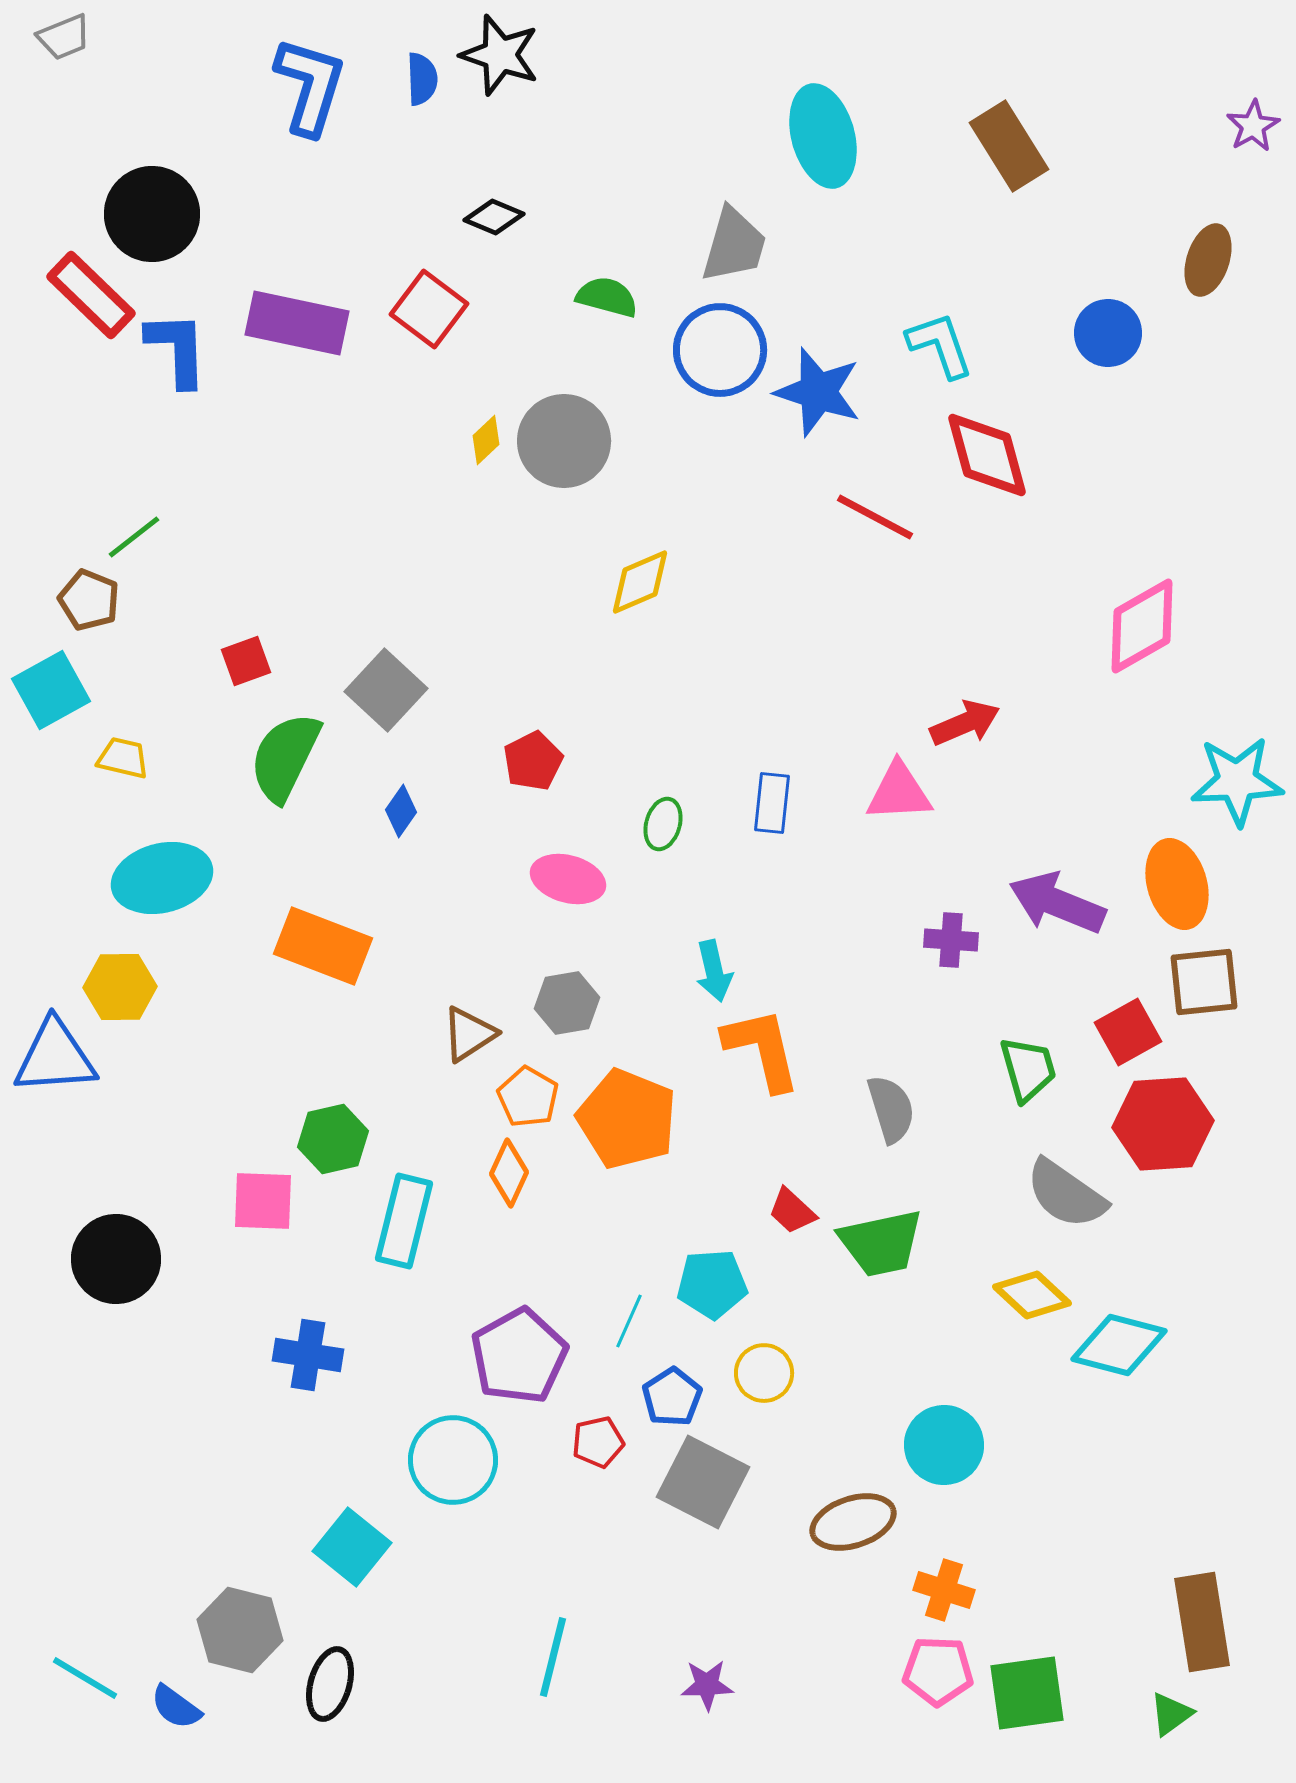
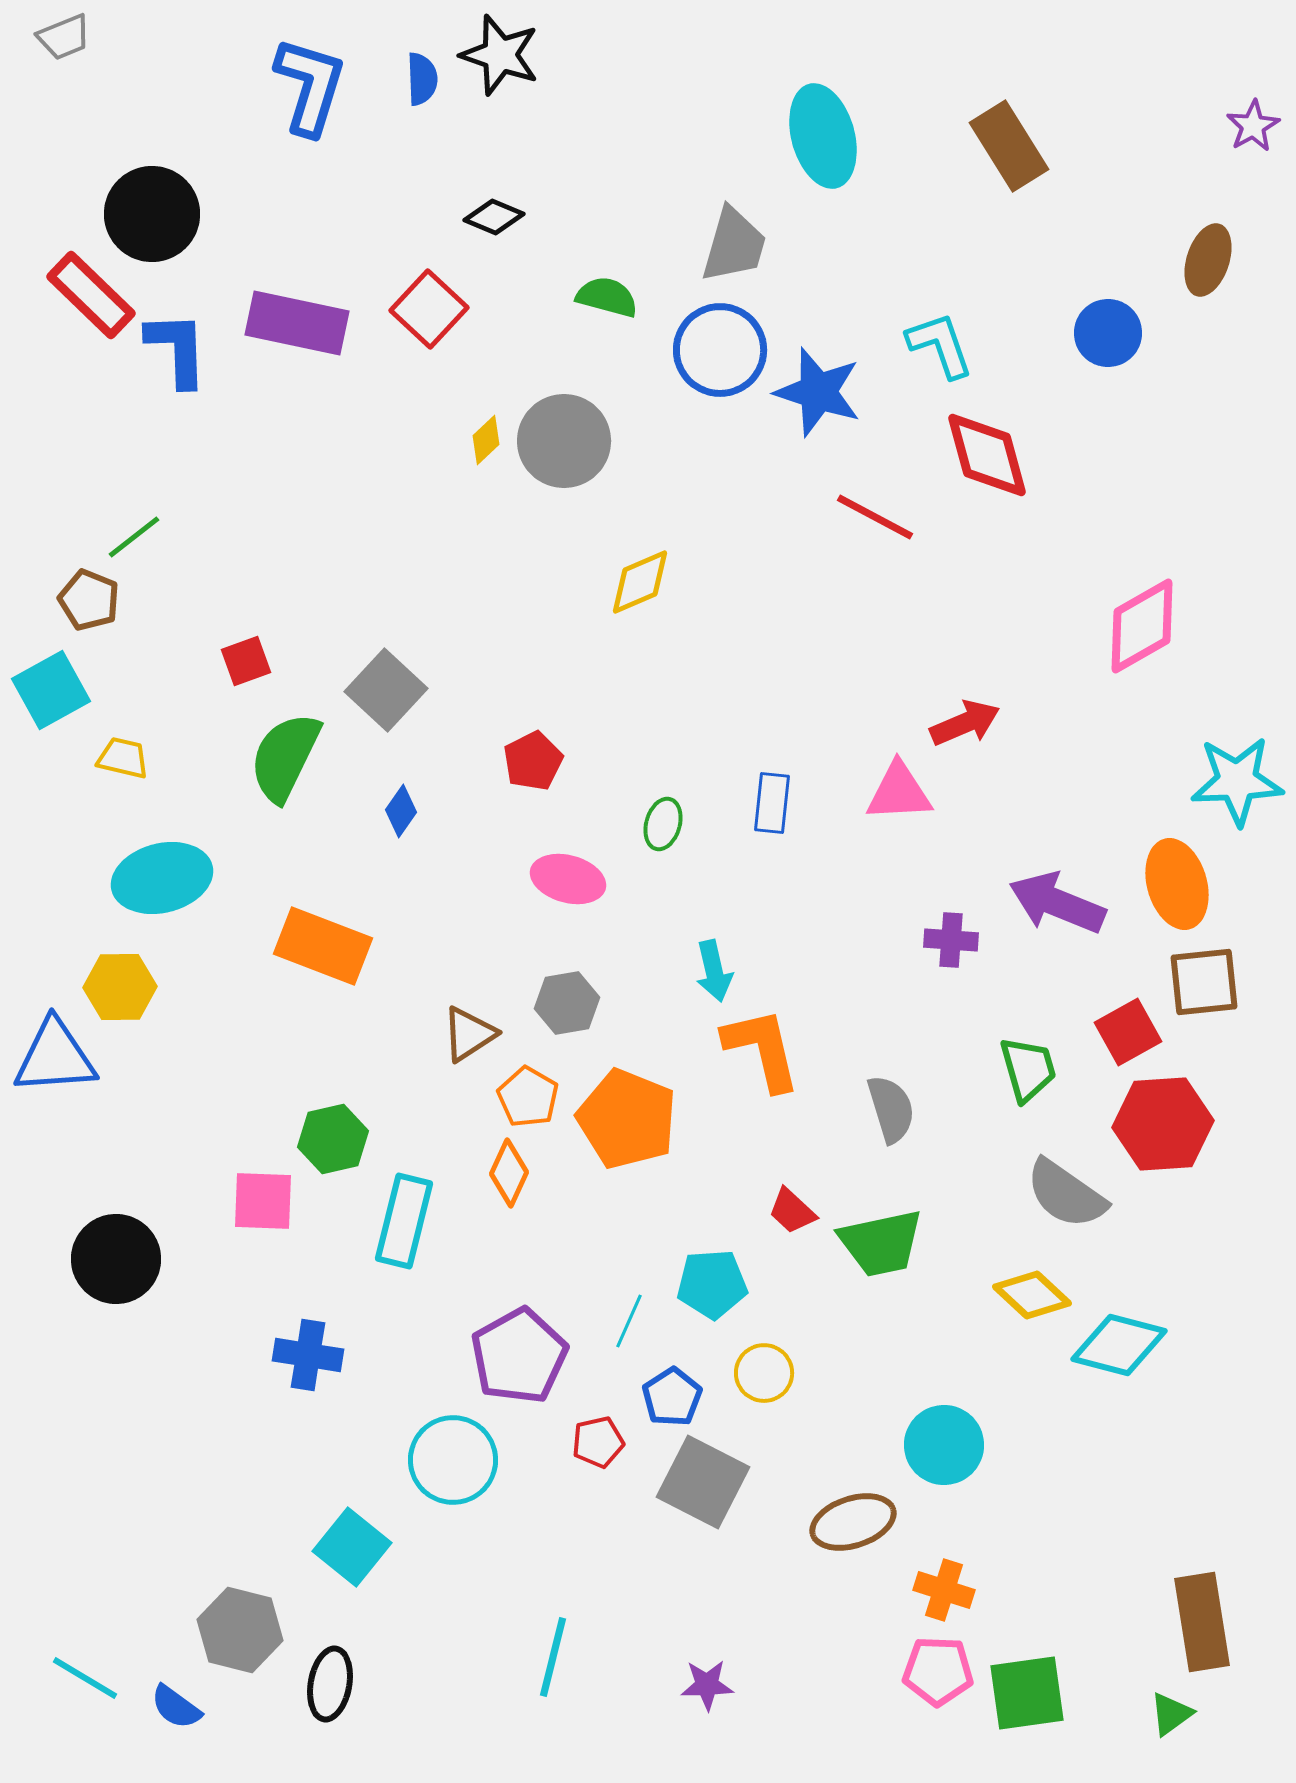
red square at (429, 309): rotated 6 degrees clockwise
black ellipse at (330, 1684): rotated 6 degrees counterclockwise
